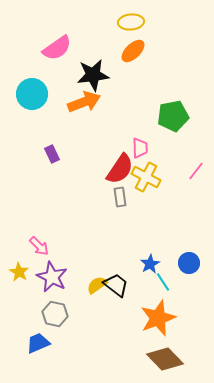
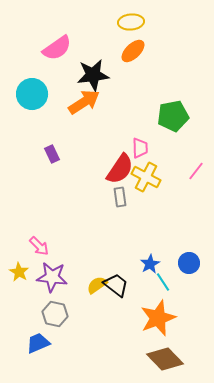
orange arrow: rotated 12 degrees counterclockwise
purple star: rotated 20 degrees counterclockwise
